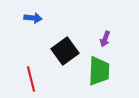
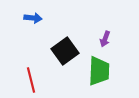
red line: moved 1 px down
